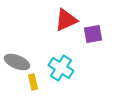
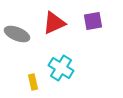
red triangle: moved 12 px left, 3 px down
purple square: moved 13 px up
gray ellipse: moved 28 px up
